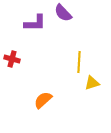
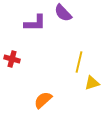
yellow line: rotated 10 degrees clockwise
